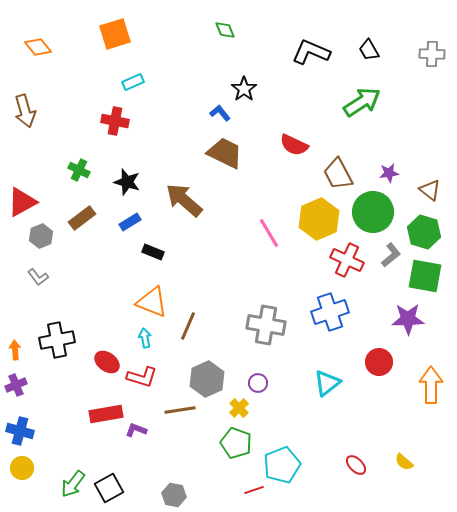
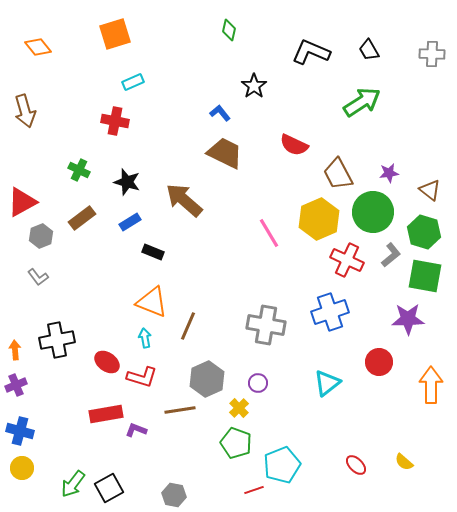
green diamond at (225, 30): moved 4 px right; rotated 35 degrees clockwise
black star at (244, 89): moved 10 px right, 3 px up
